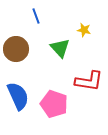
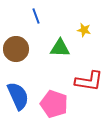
green triangle: rotated 45 degrees counterclockwise
